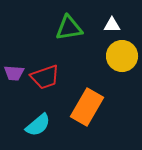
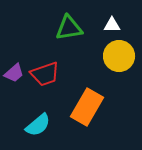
yellow circle: moved 3 px left
purple trapezoid: rotated 45 degrees counterclockwise
red trapezoid: moved 3 px up
